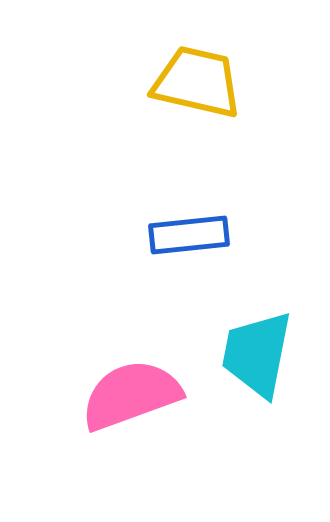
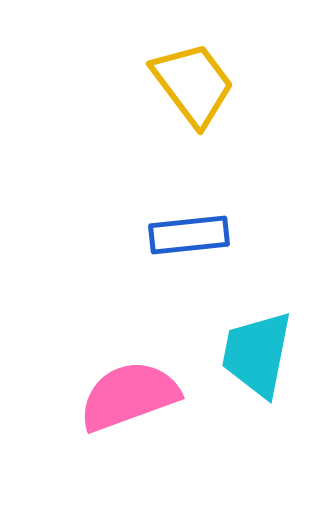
yellow trapezoid: moved 4 px left, 2 px down; rotated 40 degrees clockwise
pink semicircle: moved 2 px left, 1 px down
